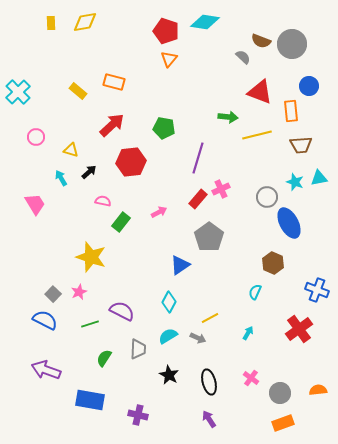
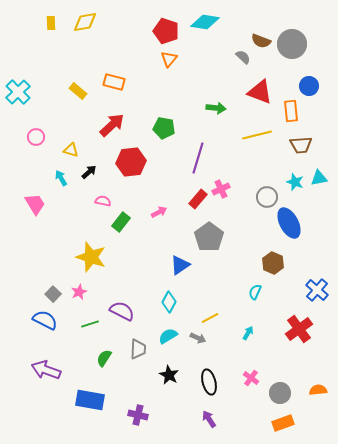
green arrow at (228, 117): moved 12 px left, 9 px up
blue cross at (317, 290): rotated 20 degrees clockwise
